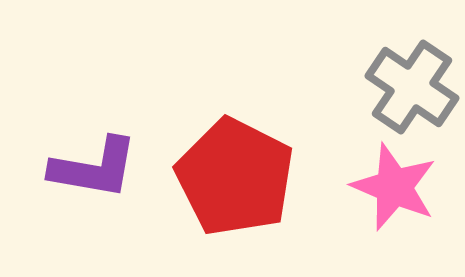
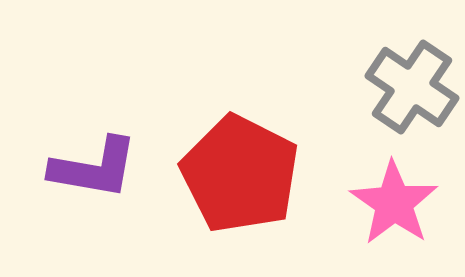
red pentagon: moved 5 px right, 3 px up
pink star: moved 16 px down; rotated 12 degrees clockwise
